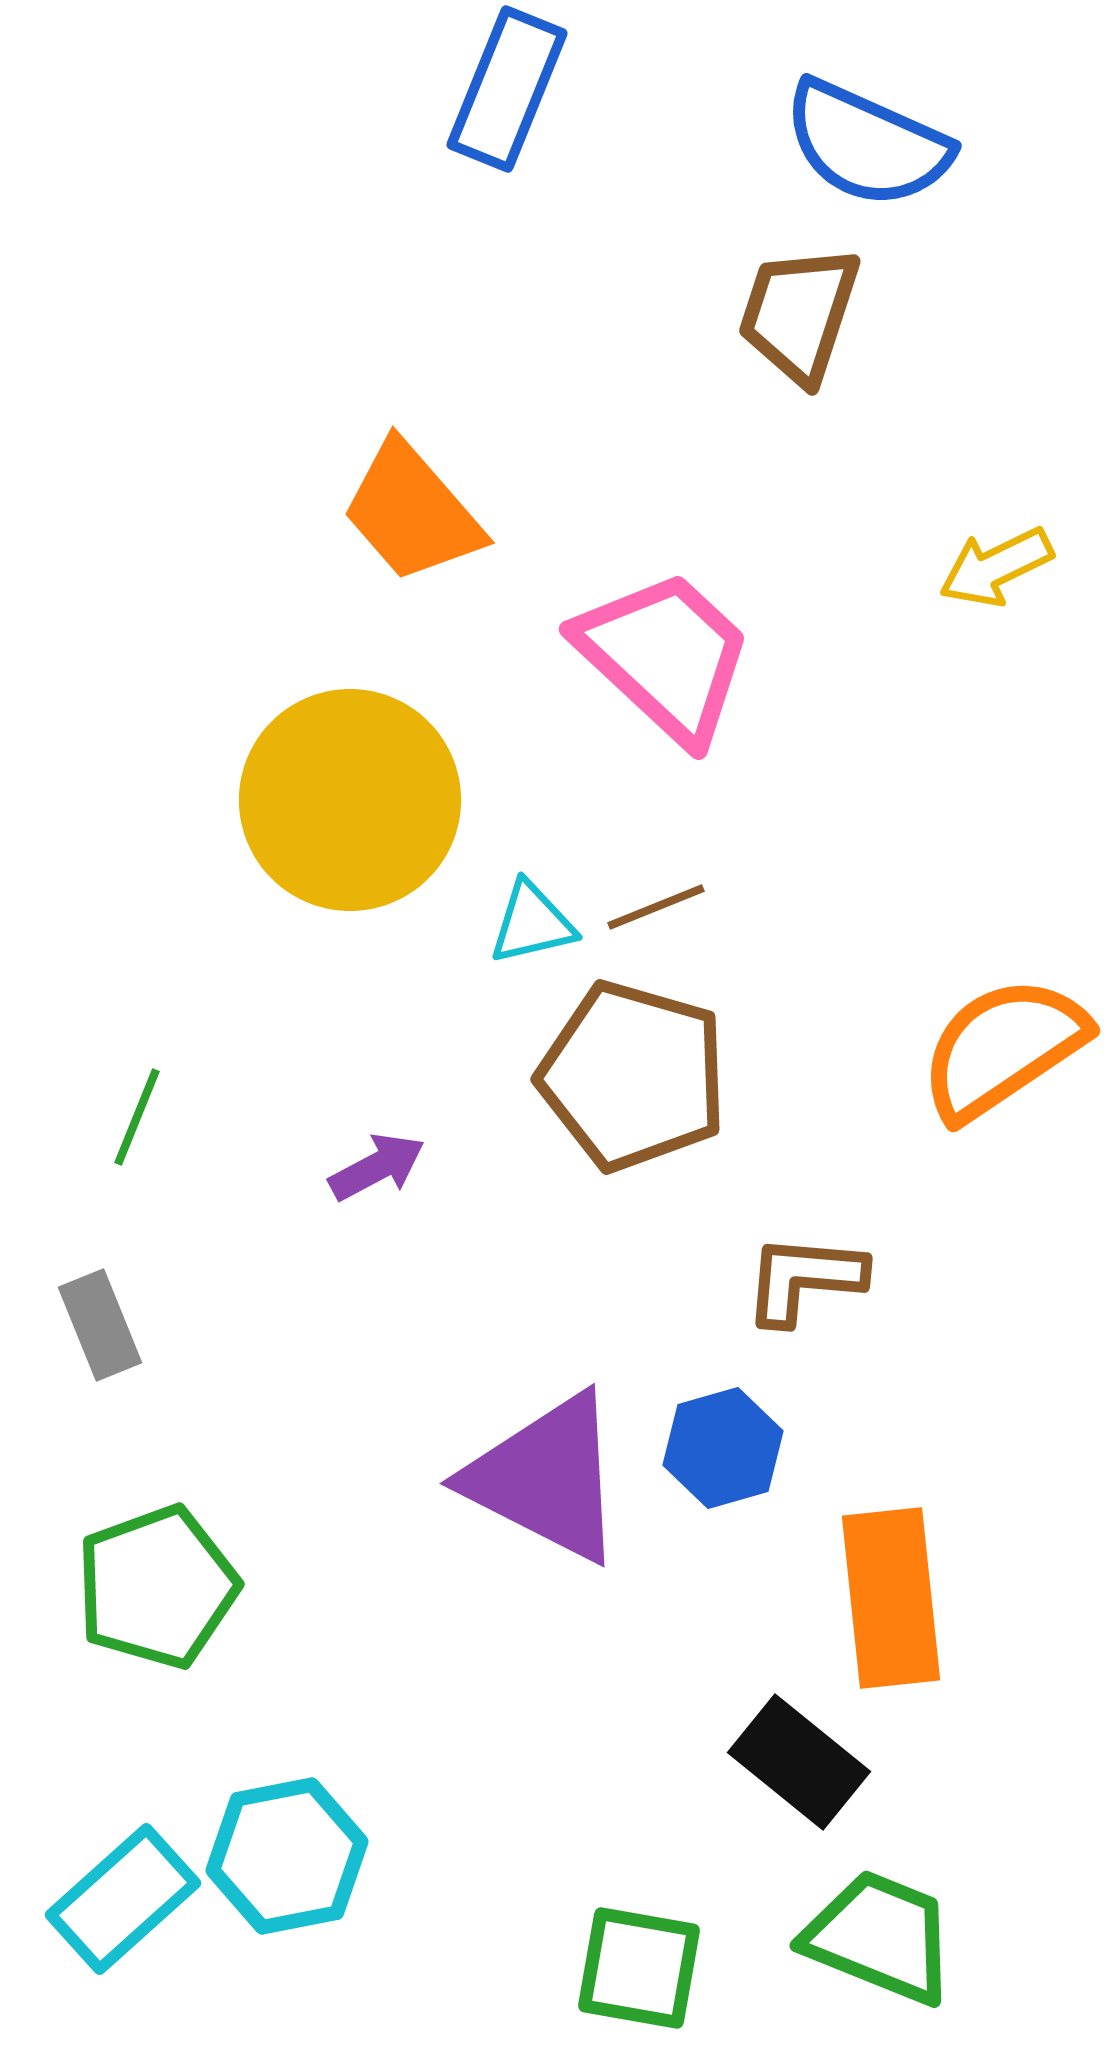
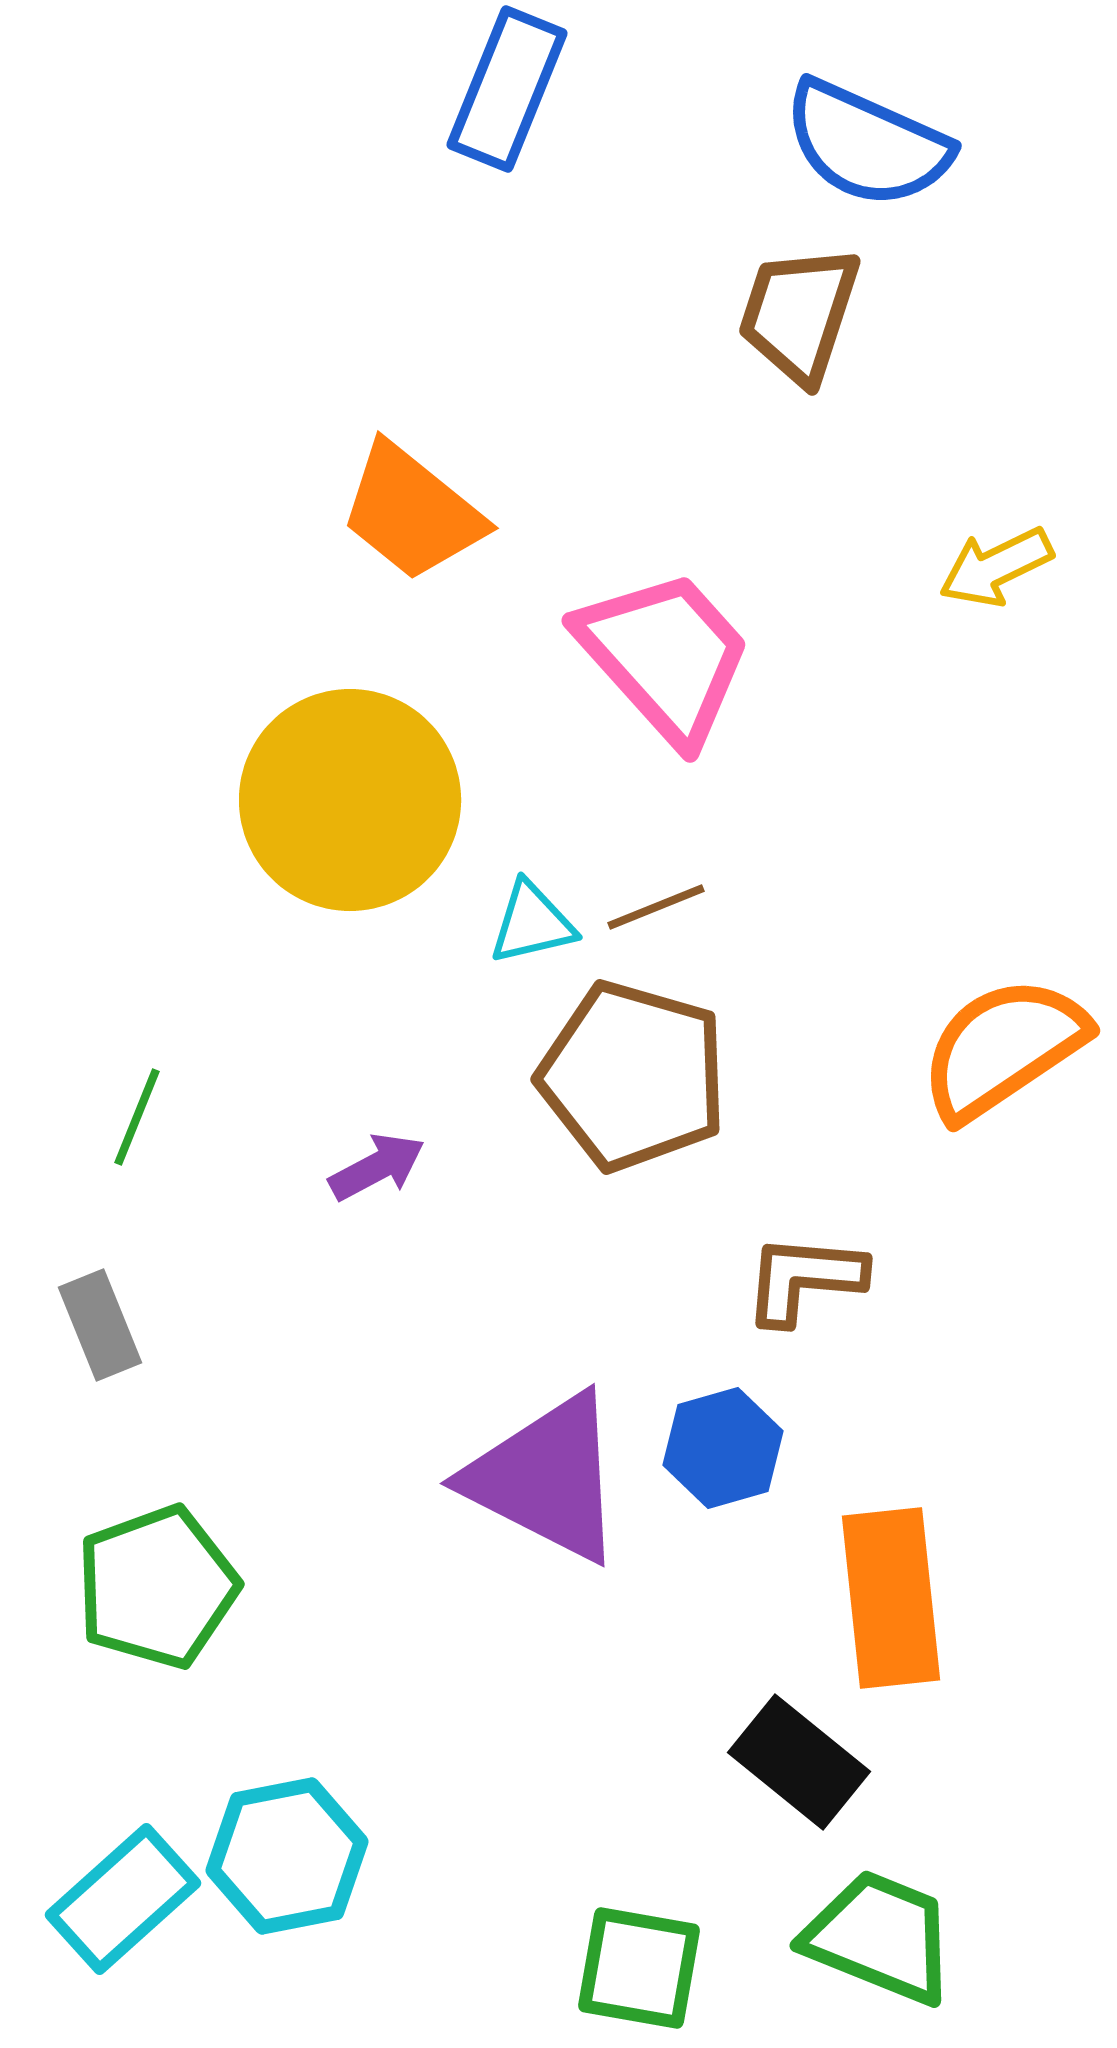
orange trapezoid: rotated 10 degrees counterclockwise
pink trapezoid: rotated 5 degrees clockwise
